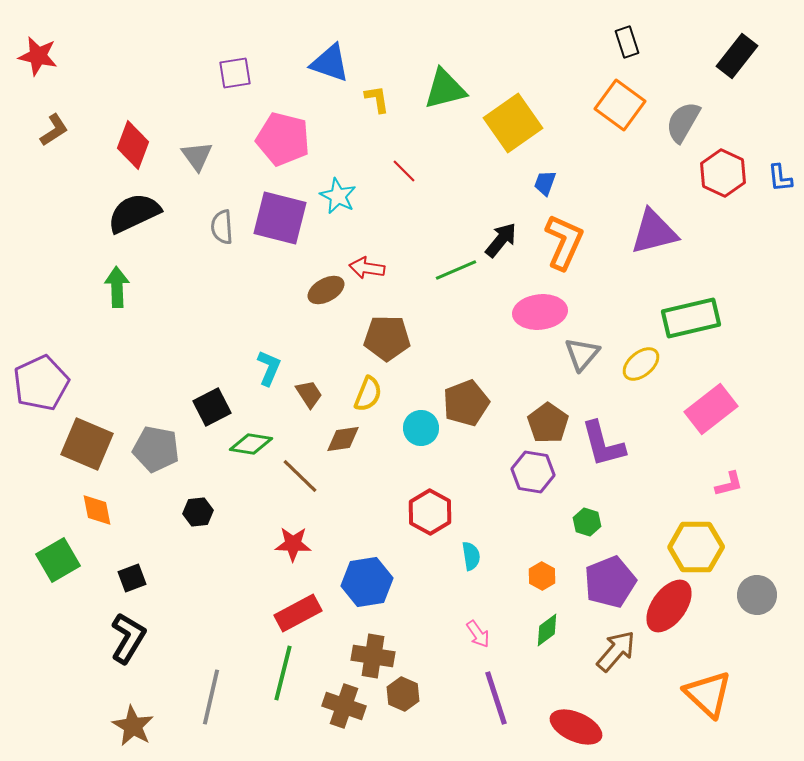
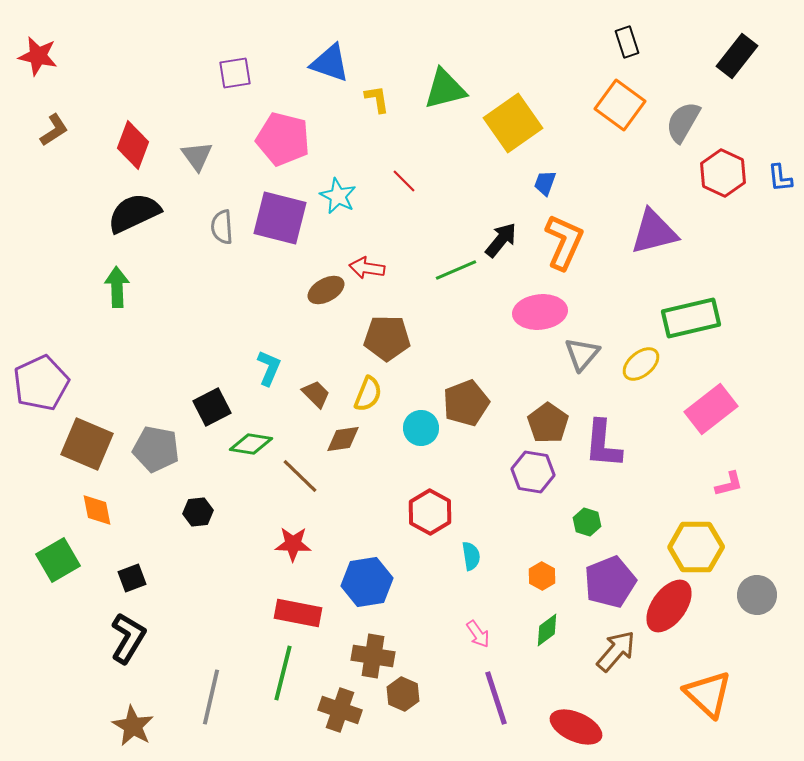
red line at (404, 171): moved 10 px down
brown trapezoid at (309, 394): moved 7 px right; rotated 12 degrees counterclockwise
purple L-shape at (603, 444): rotated 20 degrees clockwise
red rectangle at (298, 613): rotated 39 degrees clockwise
brown cross at (344, 706): moved 4 px left, 4 px down
